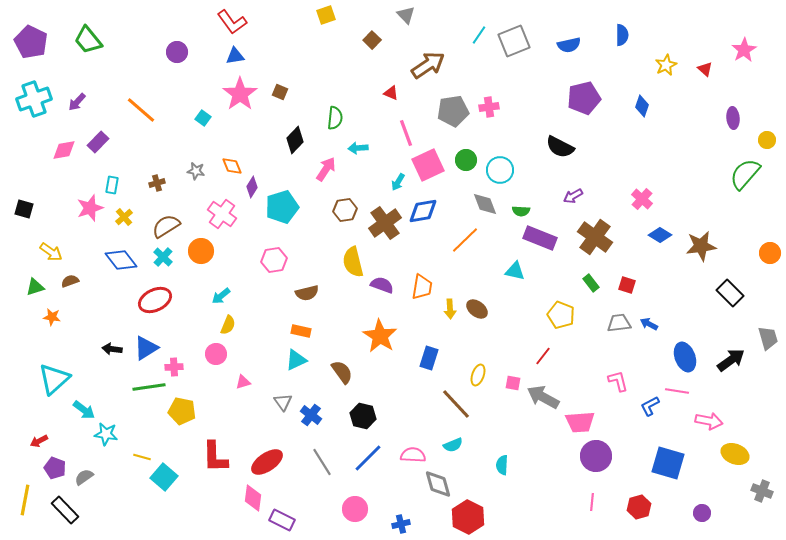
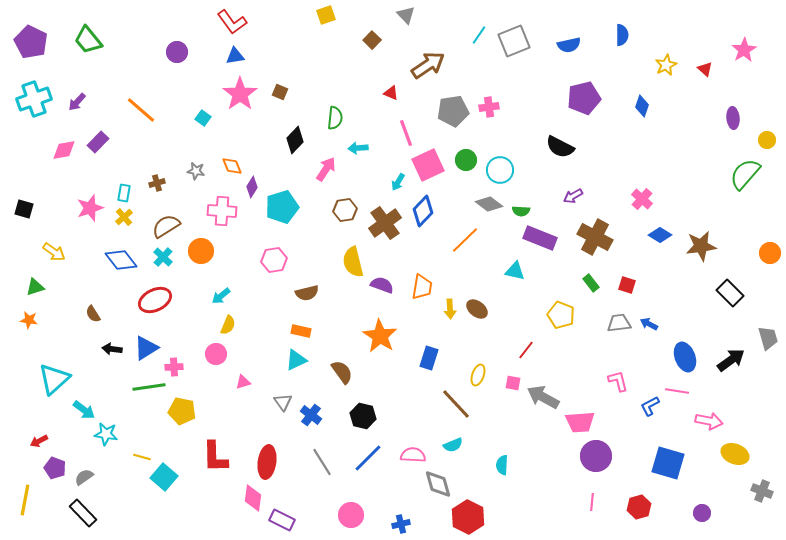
cyan rectangle at (112, 185): moved 12 px right, 8 px down
gray diamond at (485, 204): moved 4 px right; rotated 32 degrees counterclockwise
blue diamond at (423, 211): rotated 36 degrees counterclockwise
pink cross at (222, 214): moved 3 px up; rotated 32 degrees counterclockwise
brown cross at (595, 237): rotated 8 degrees counterclockwise
yellow arrow at (51, 252): moved 3 px right
brown semicircle at (70, 281): moved 23 px right, 33 px down; rotated 102 degrees counterclockwise
orange star at (52, 317): moved 23 px left, 3 px down
red line at (543, 356): moved 17 px left, 6 px up
red ellipse at (267, 462): rotated 48 degrees counterclockwise
pink circle at (355, 509): moved 4 px left, 6 px down
black rectangle at (65, 510): moved 18 px right, 3 px down
